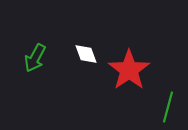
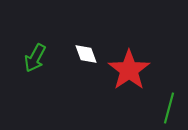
green line: moved 1 px right, 1 px down
